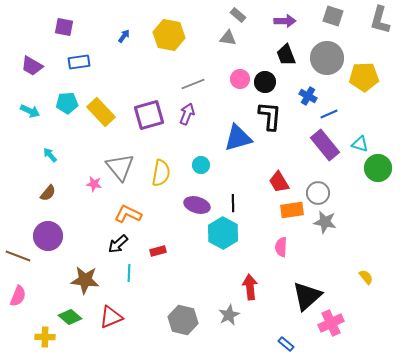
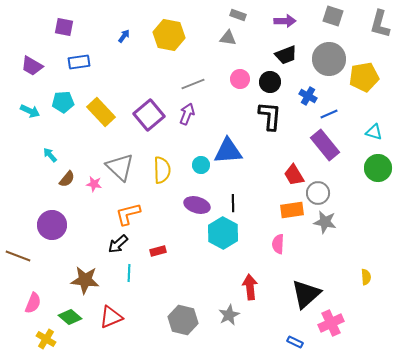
gray rectangle at (238, 15): rotated 21 degrees counterclockwise
gray L-shape at (380, 20): moved 4 px down
black trapezoid at (286, 55): rotated 90 degrees counterclockwise
gray circle at (327, 58): moved 2 px right, 1 px down
yellow pentagon at (364, 77): rotated 8 degrees counterclockwise
black circle at (265, 82): moved 5 px right
cyan pentagon at (67, 103): moved 4 px left, 1 px up
purple square at (149, 115): rotated 24 degrees counterclockwise
blue triangle at (238, 138): moved 10 px left, 13 px down; rotated 12 degrees clockwise
cyan triangle at (360, 144): moved 14 px right, 12 px up
gray triangle at (120, 167): rotated 8 degrees counterclockwise
yellow semicircle at (161, 173): moved 1 px right, 3 px up; rotated 12 degrees counterclockwise
red trapezoid at (279, 182): moved 15 px right, 7 px up
brown semicircle at (48, 193): moved 19 px right, 14 px up
orange L-shape at (128, 214): rotated 40 degrees counterclockwise
purple circle at (48, 236): moved 4 px right, 11 px up
pink semicircle at (281, 247): moved 3 px left, 3 px up
yellow semicircle at (366, 277): rotated 35 degrees clockwise
pink semicircle at (18, 296): moved 15 px right, 7 px down
black triangle at (307, 296): moved 1 px left, 2 px up
yellow cross at (45, 337): moved 1 px right, 2 px down; rotated 30 degrees clockwise
blue rectangle at (286, 344): moved 9 px right, 2 px up; rotated 14 degrees counterclockwise
